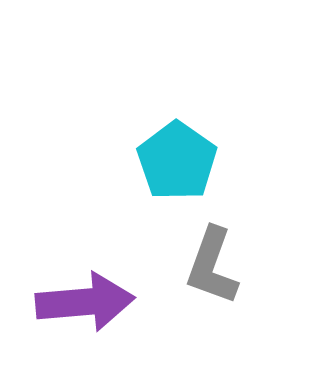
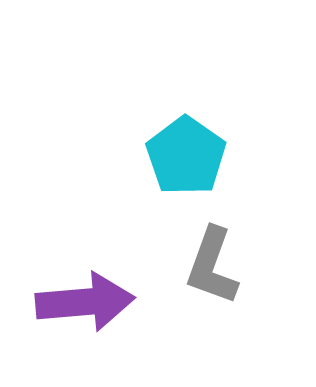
cyan pentagon: moved 9 px right, 5 px up
